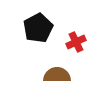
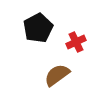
brown semicircle: rotated 36 degrees counterclockwise
